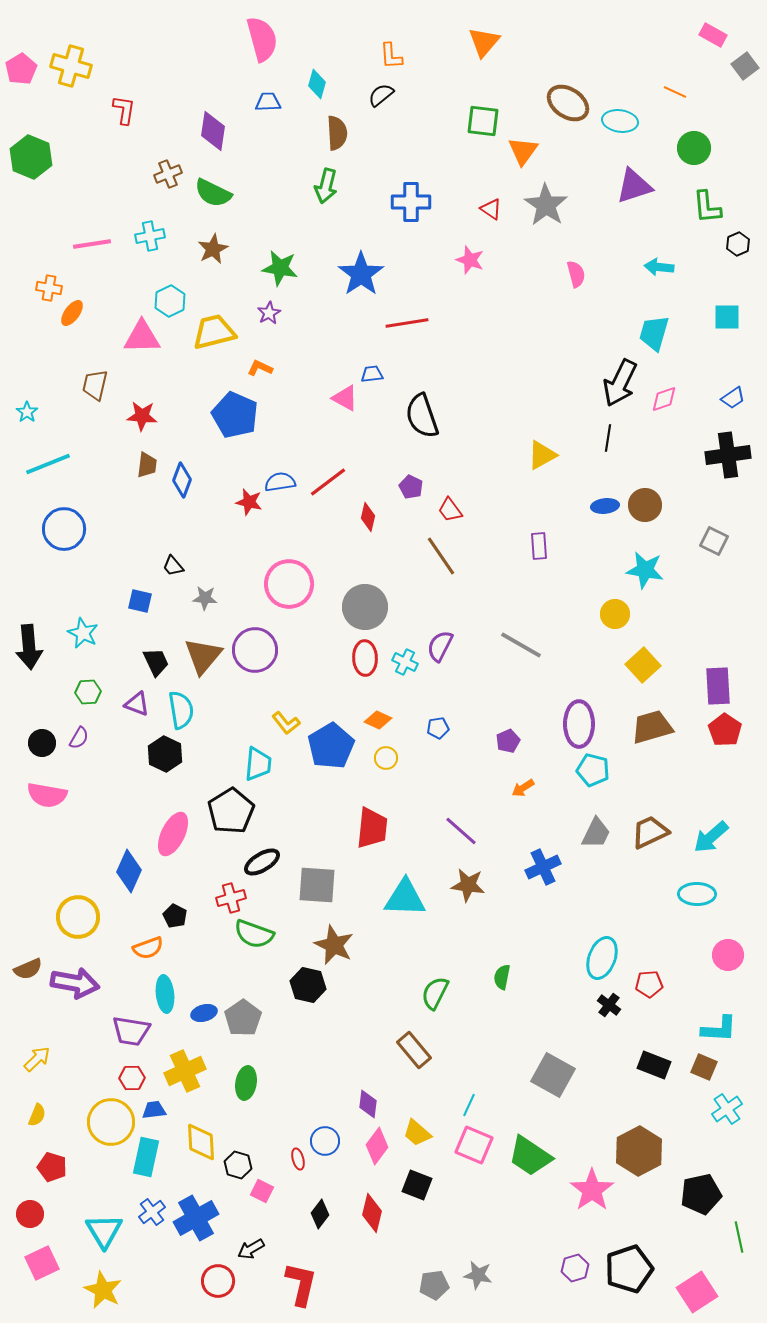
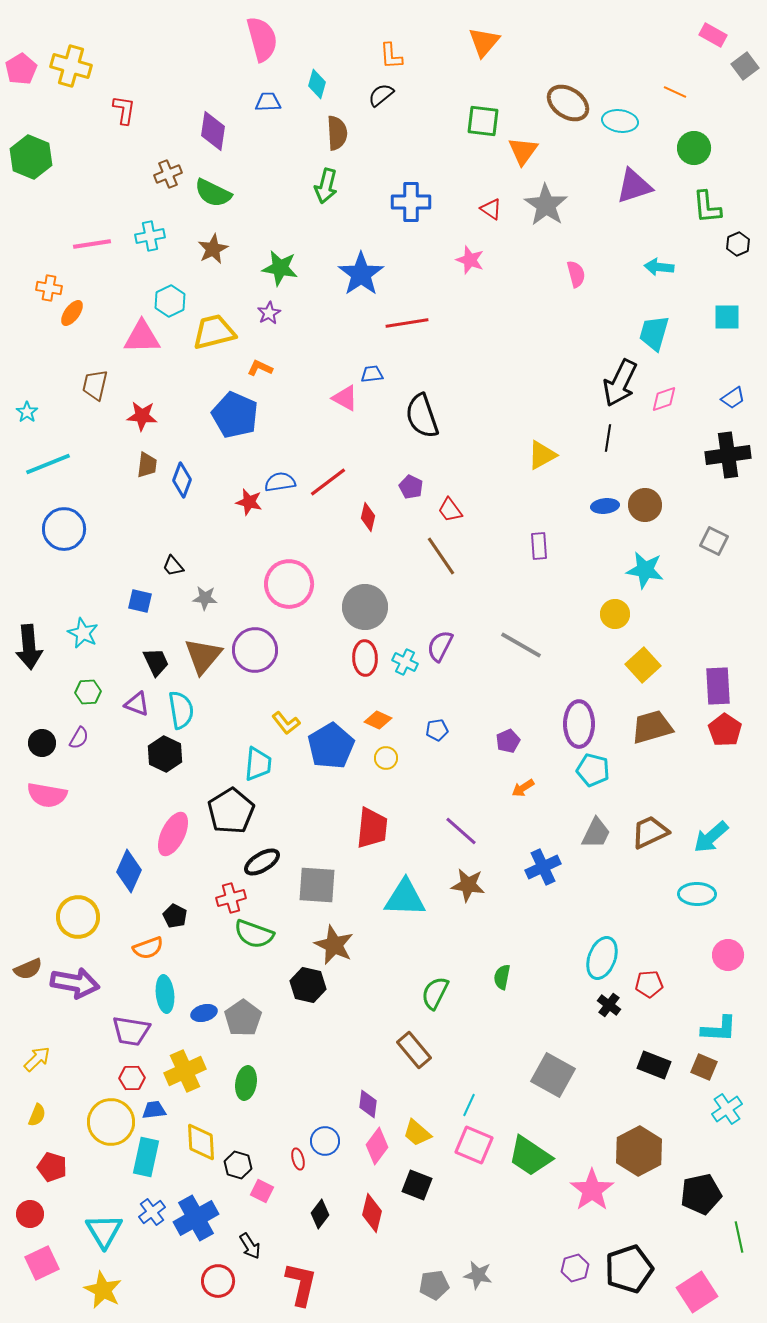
blue pentagon at (438, 728): moved 1 px left, 2 px down
black arrow at (251, 1249): moved 1 px left, 3 px up; rotated 92 degrees counterclockwise
